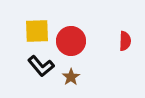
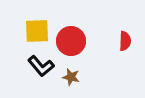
brown star: rotated 24 degrees counterclockwise
